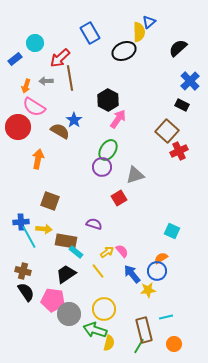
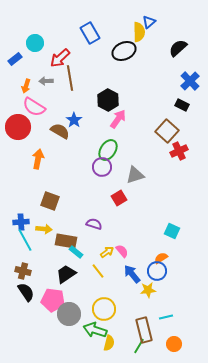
cyan line at (29, 237): moved 4 px left, 3 px down
